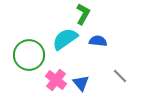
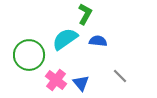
green L-shape: moved 2 px right
